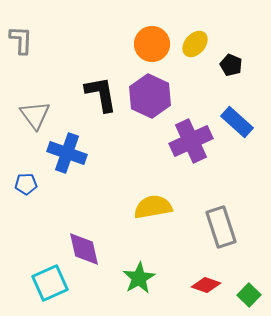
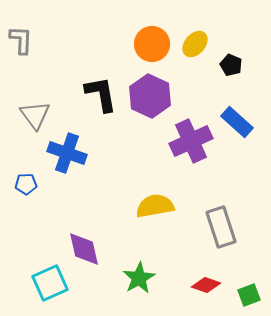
yellow semicircle: moved 2 px right, 1 px up
green square: rotated 25 degrees clockwise
